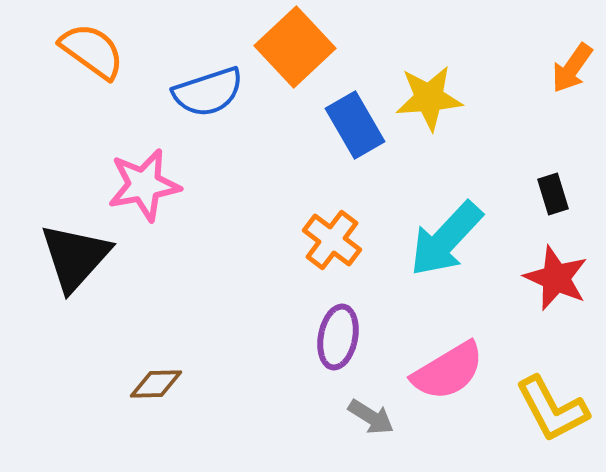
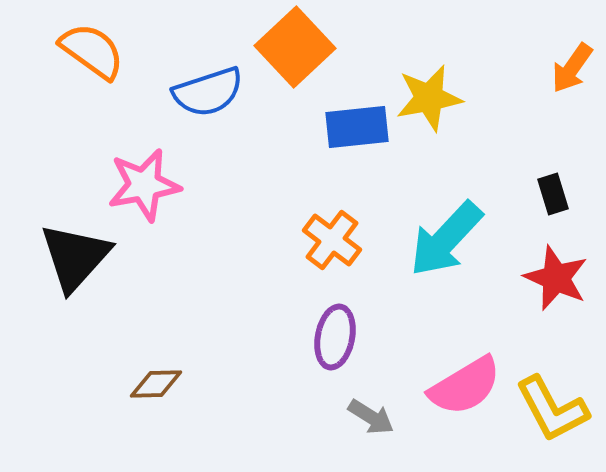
yellow star: rotated 6 degrees counterclockwise
blue rectangle: moved 2 px right, 2 px down; rotated 66 degrees counterclockwise
purple ellipse: moved 3 px left
pink semicircle: moved 17 px right, 15 px down
